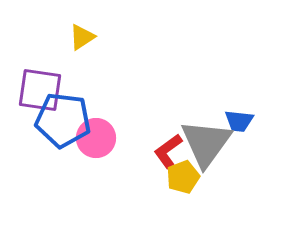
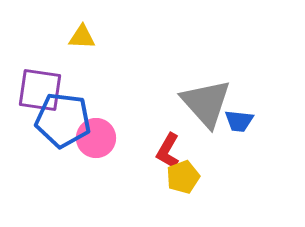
yellow triangle: rotated 36 degrees clockwise
gray triangle: moved 40 px up; rotated 18 degrees counterclockwise
red L-shape: rotated 24 degrees counterclockwise
